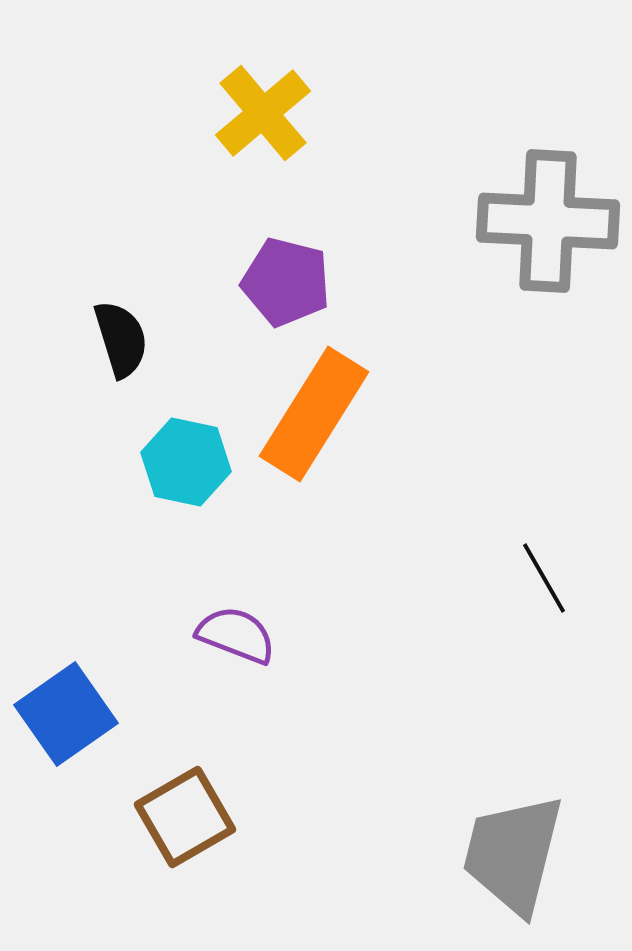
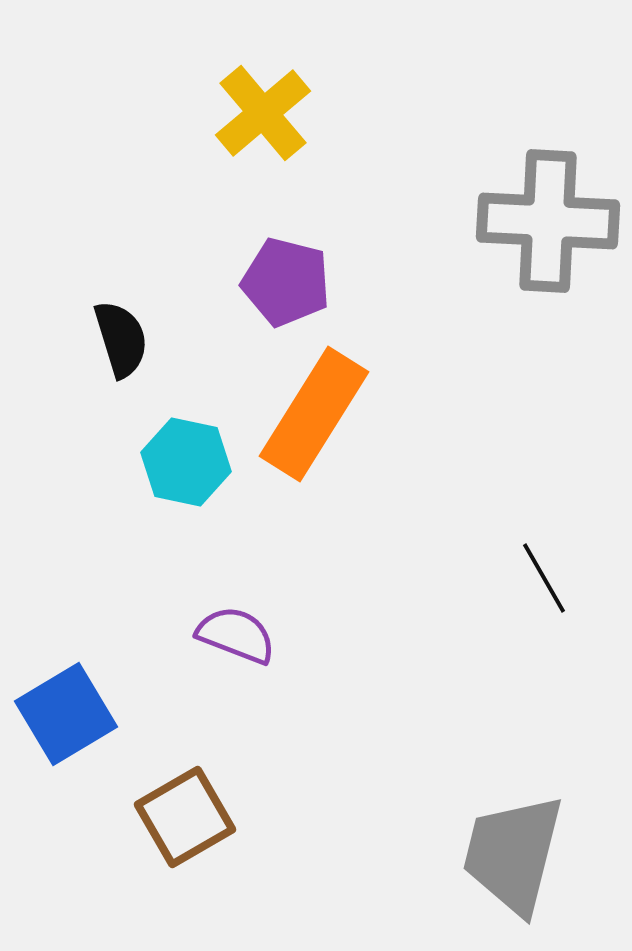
blue square: rotated 4 degrees clockwise
